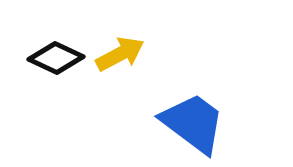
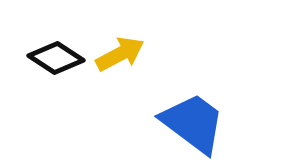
black diamond: rotated 8 degrees clockwise
